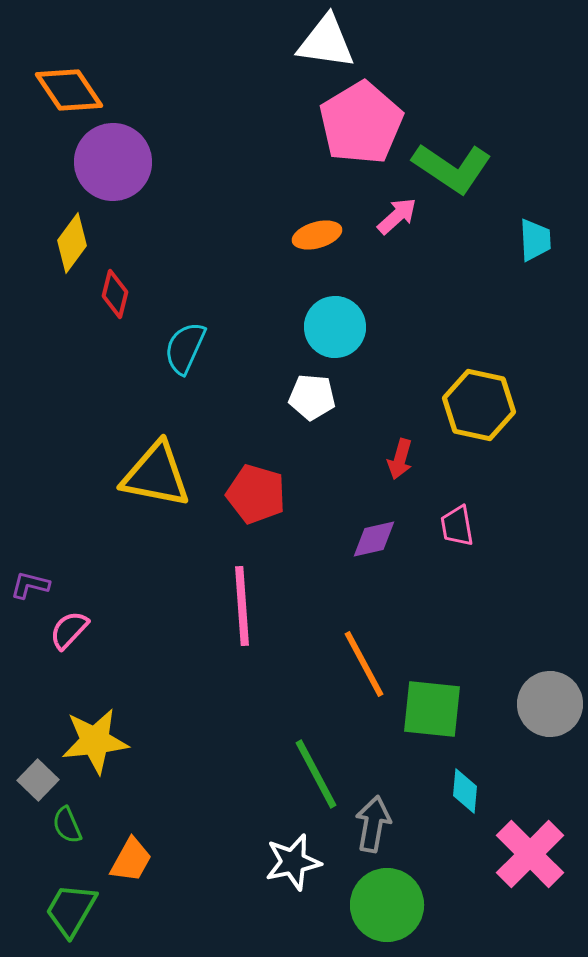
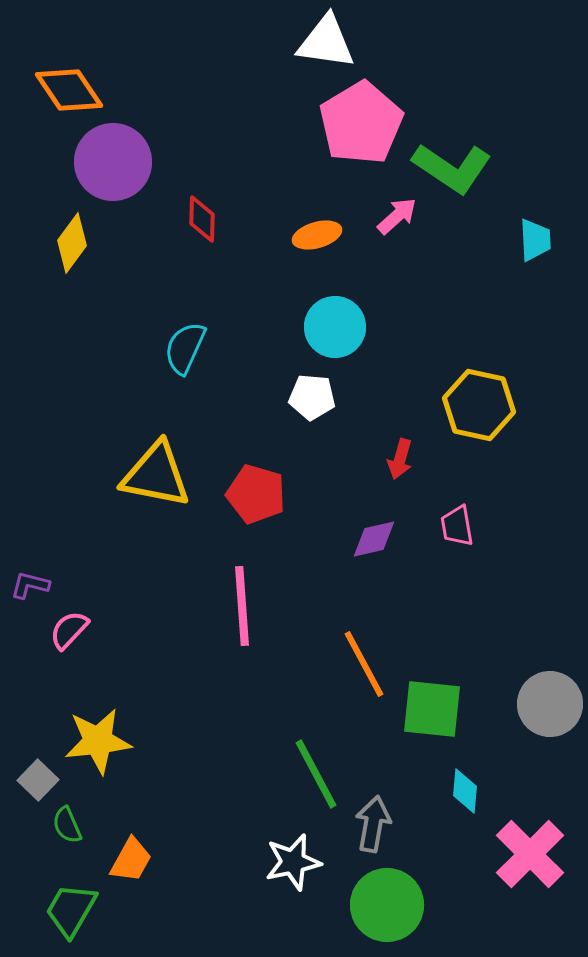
red diamond: moved 87 px right, 75 px up; rotated 12 degrees counterclockwise
yellow star: moved 3 px right
